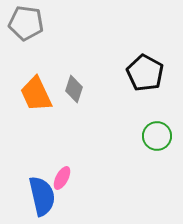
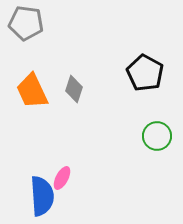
orange trapezoid: moved 4 px left, 3 px up
blue semicircle: rotated 9 degrees clockwise
